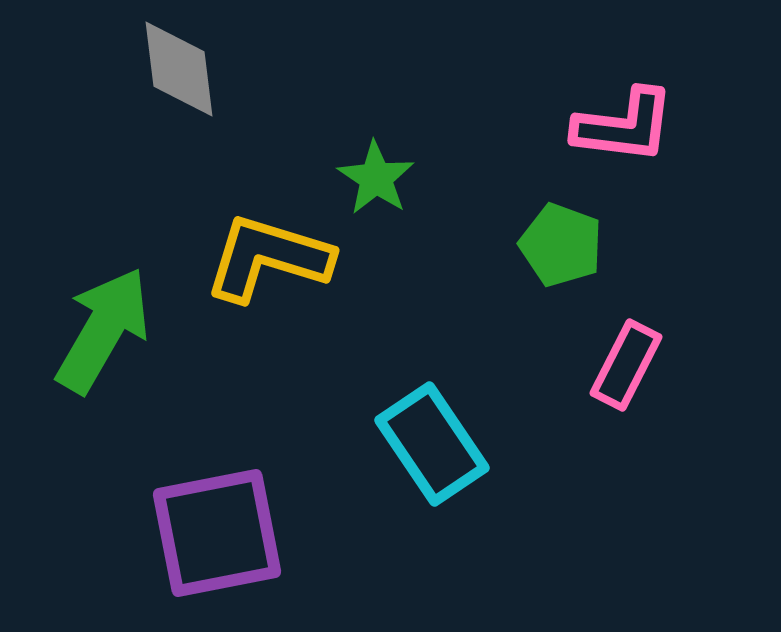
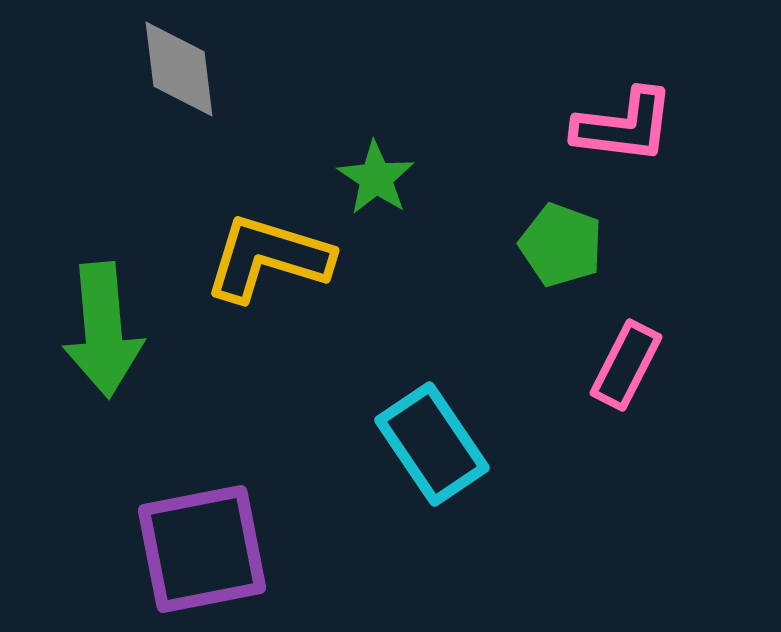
green arrow: rotated 145 degrees clockwise
purple square: moved 15 px left, 16 px down
